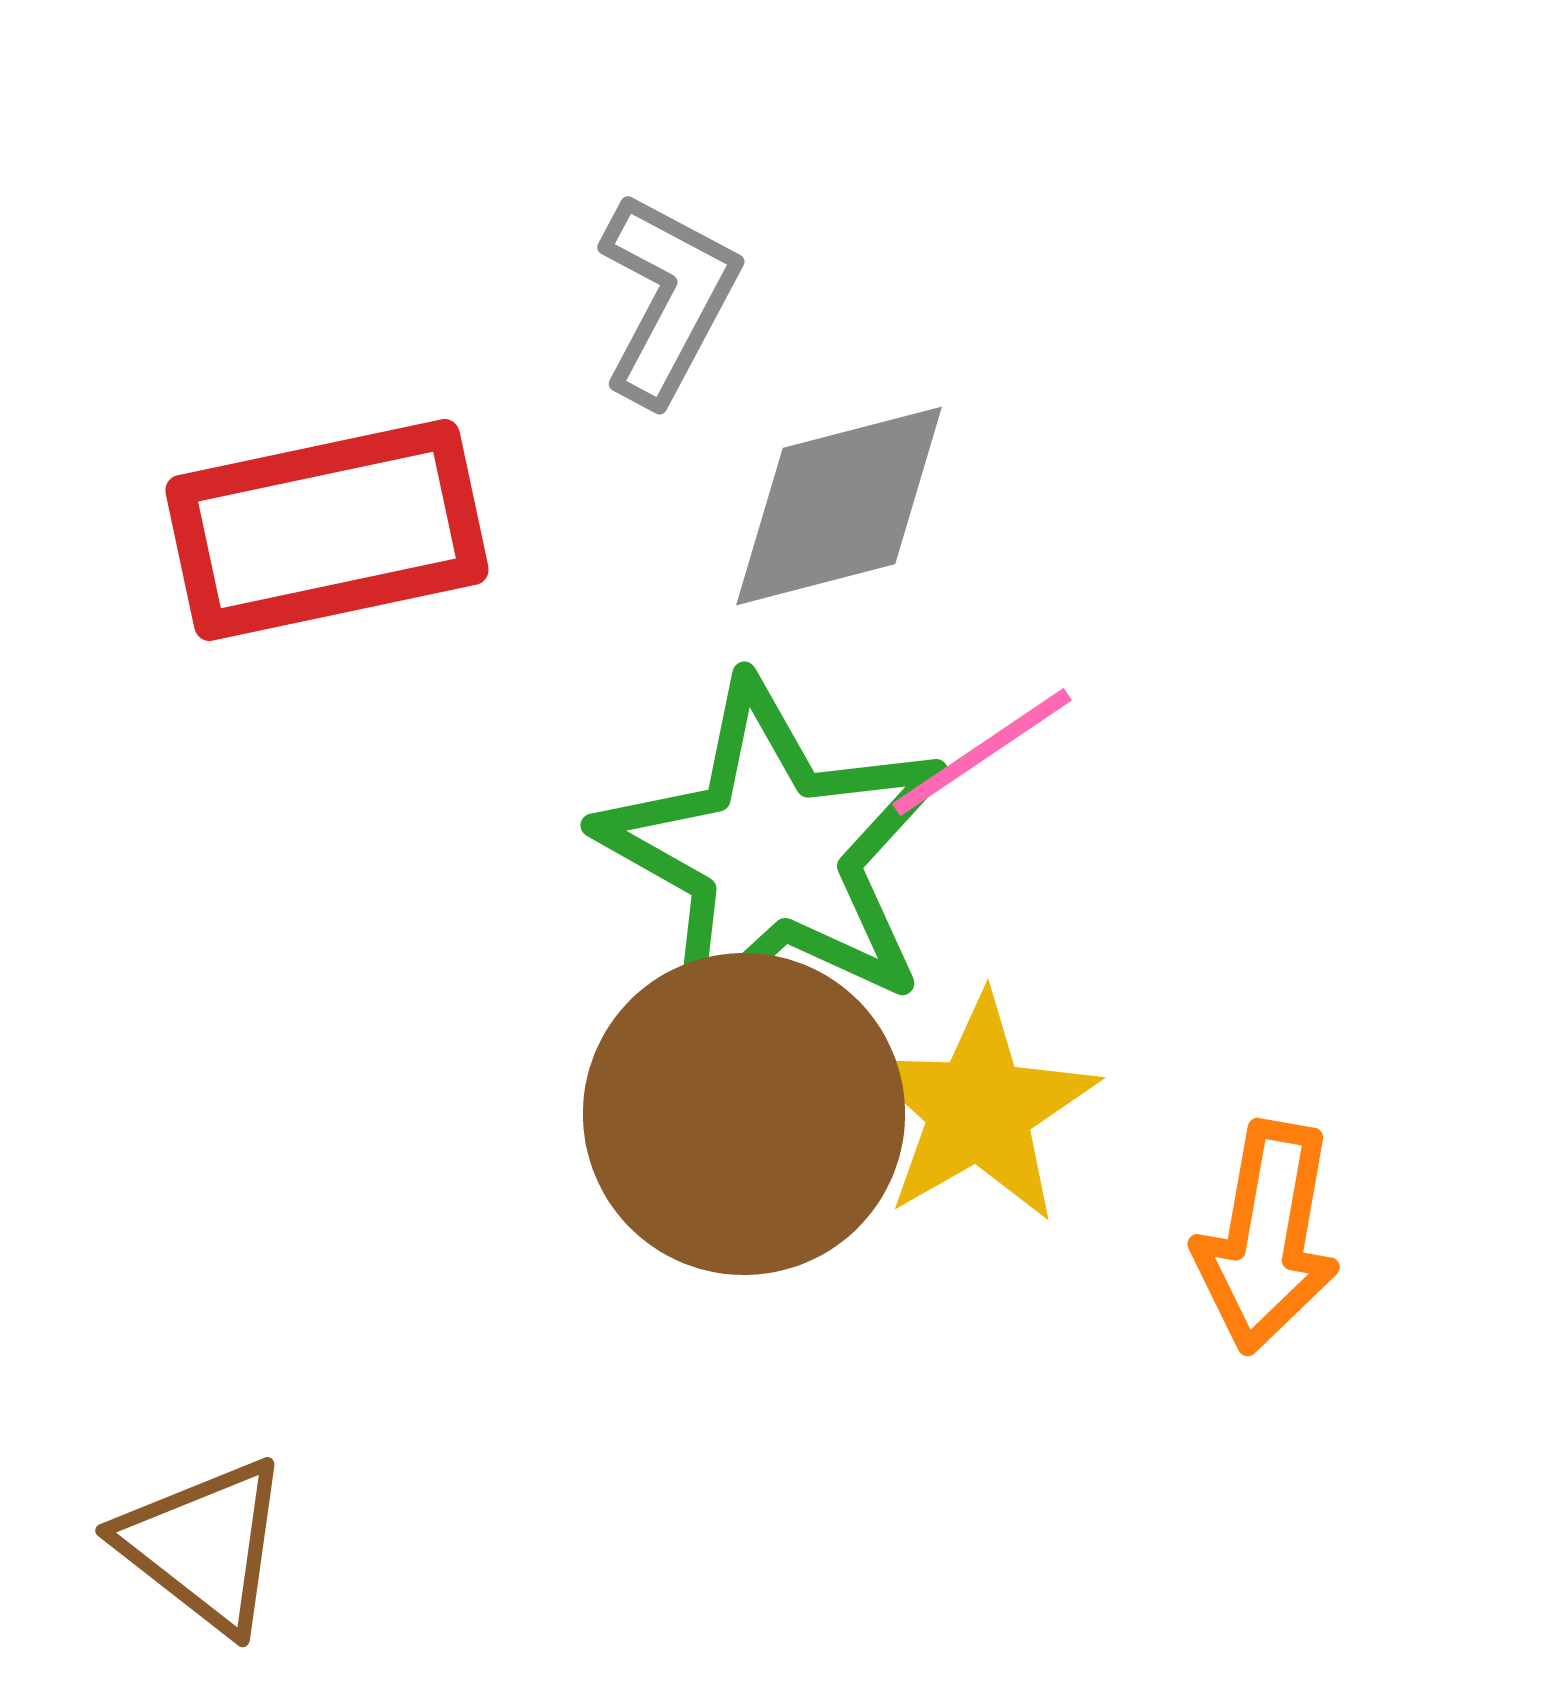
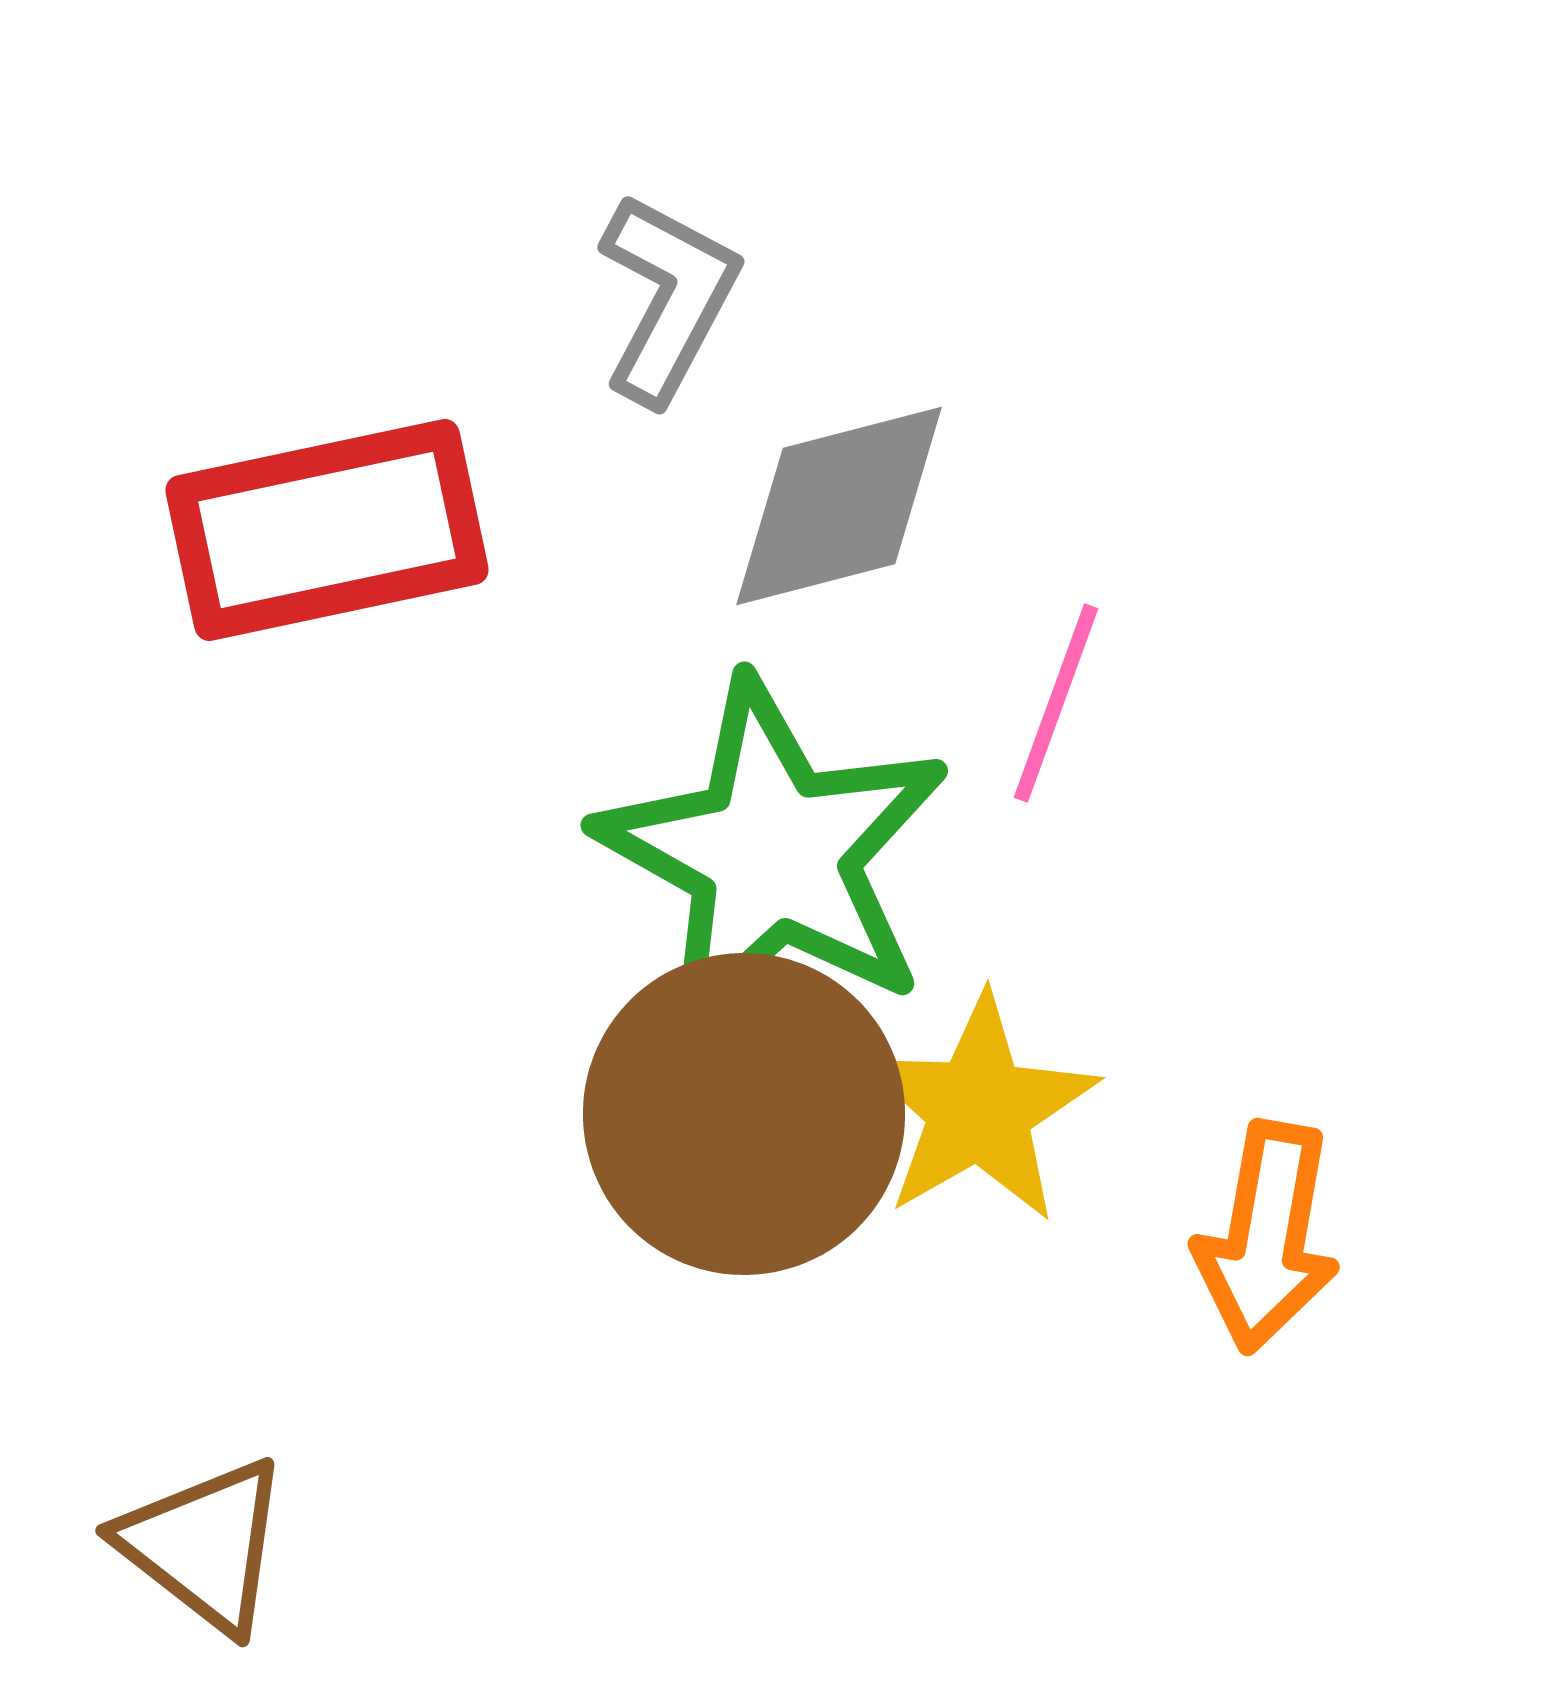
pink line: moved 74 px right, 49 px up; rotated 36 degrees counterclockwise
